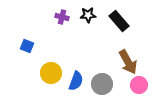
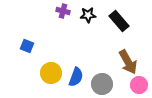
purple cross: moved 1 px right, 6 px up
blue semicircle: moved 4 px up
